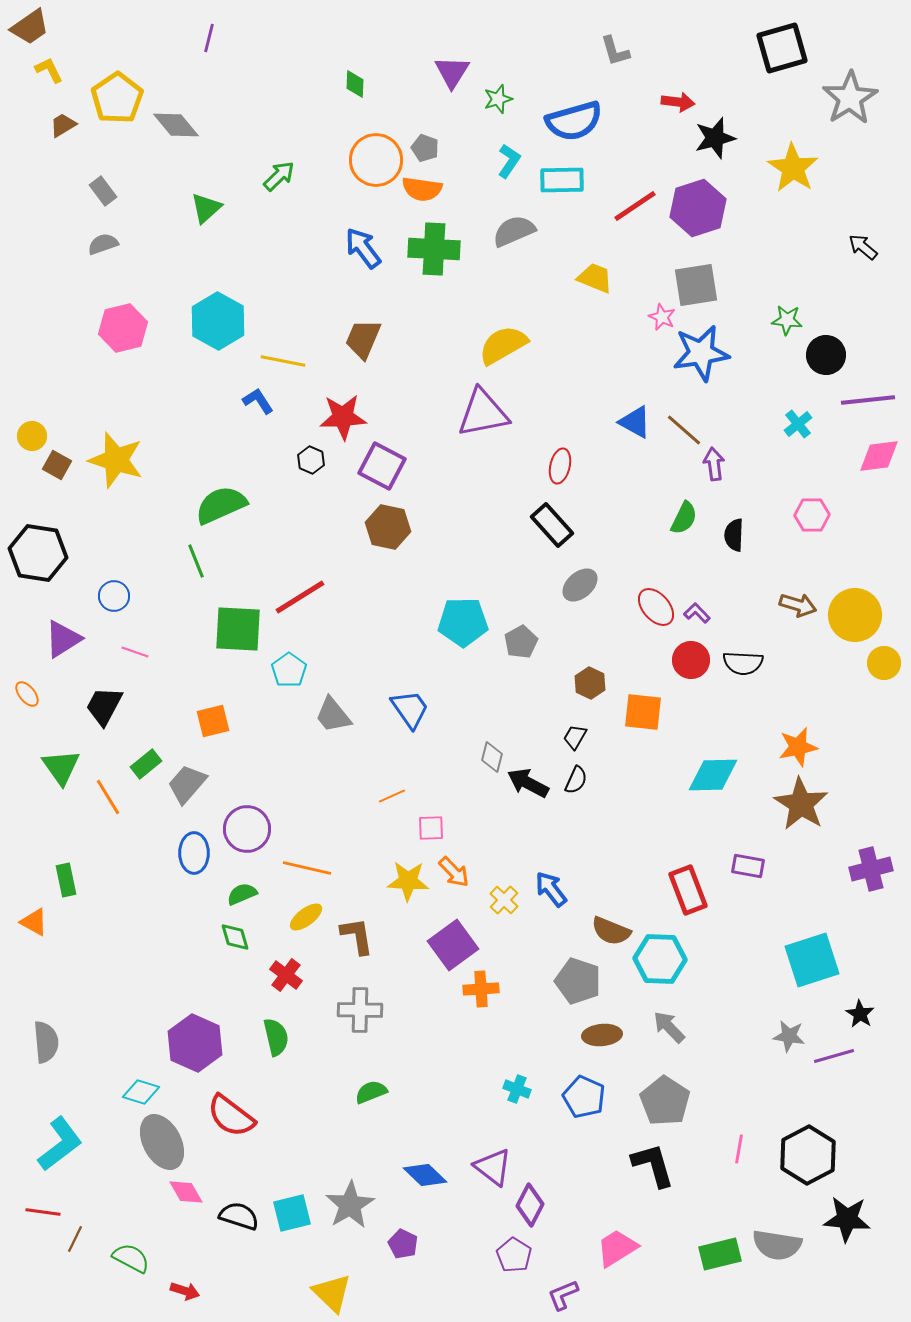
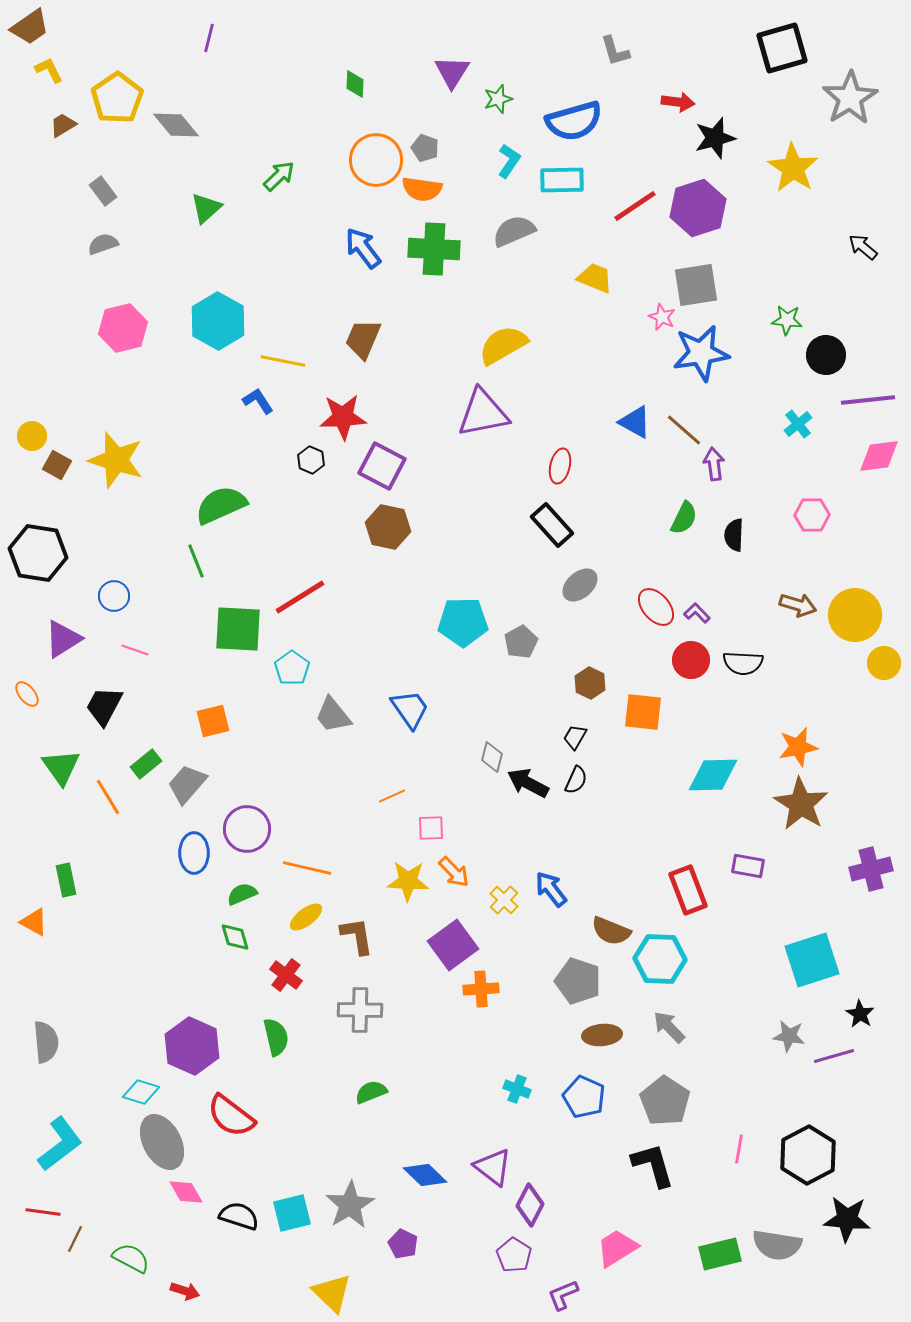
pink line at (135, 652): moved 2 px up
cyan pentagon at (289, 670): moved 3 px right, 2 px up
purple hexagon at (195, 1043): moved 3 px left, 3 px down
